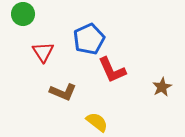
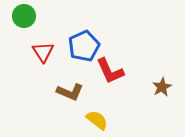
green circle: moved 1 px right, 2 px down
blue pentagon: moved 5 px left, 7 px down
red L-shape: moved 2 px left, 1 px down
brown L-shape: moved 7 px right
yellow semicircle: moved 2 px up
